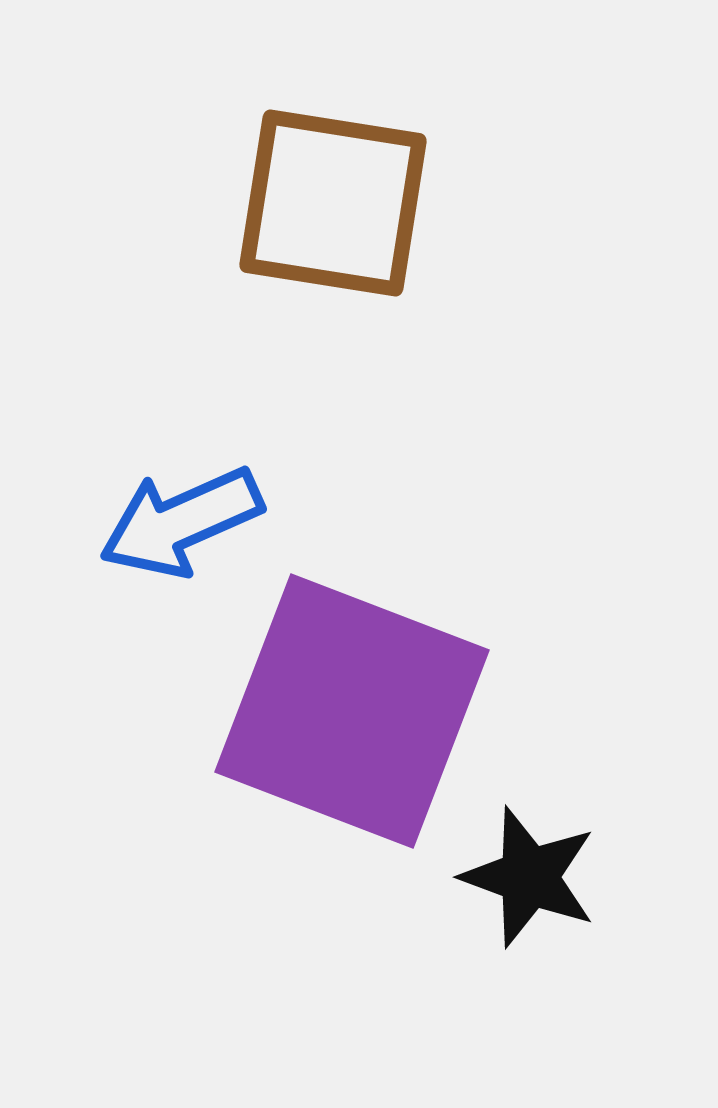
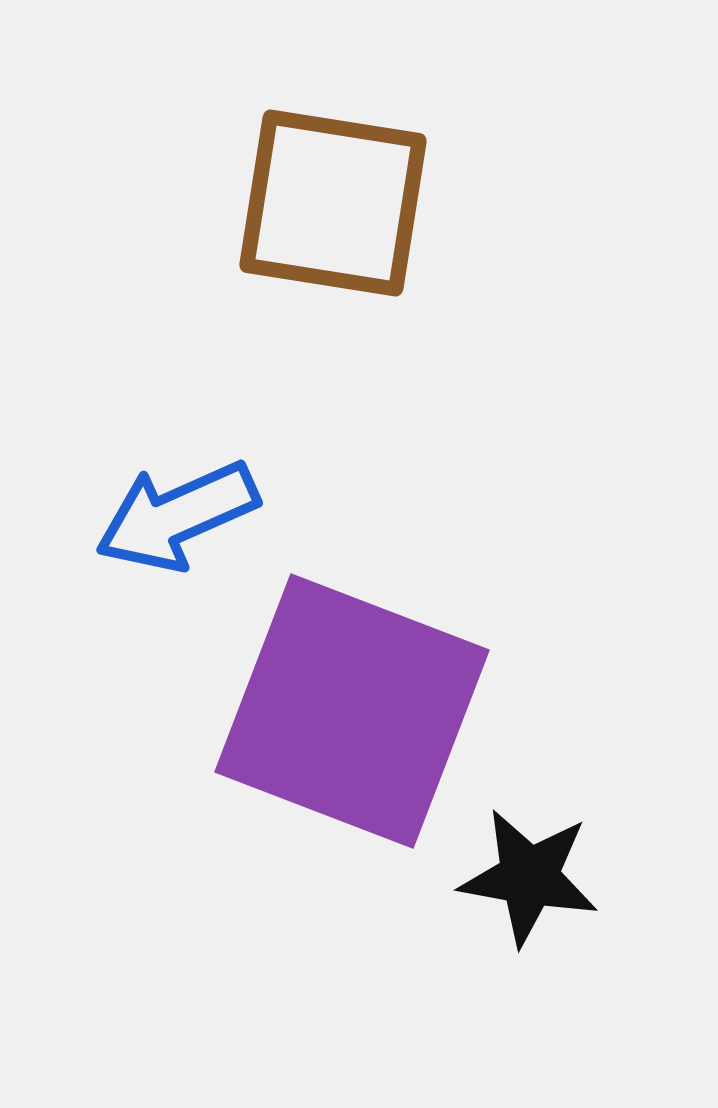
blue arrow: moved 4 px left, 6 px up
black star: rotated 10 degrees counterclockwise
